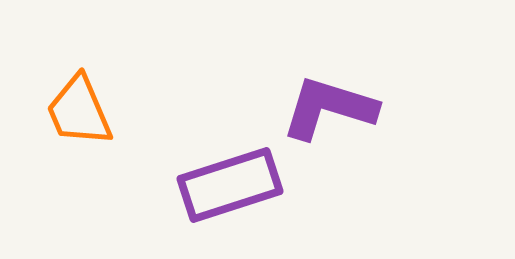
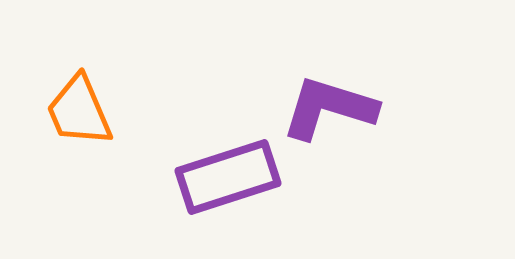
purple rectangle: moved 2 px left, 8 px up
